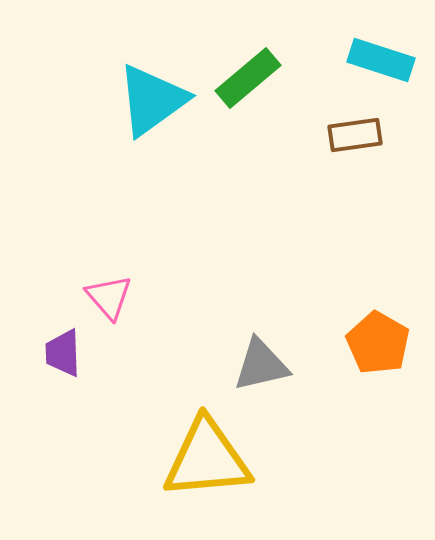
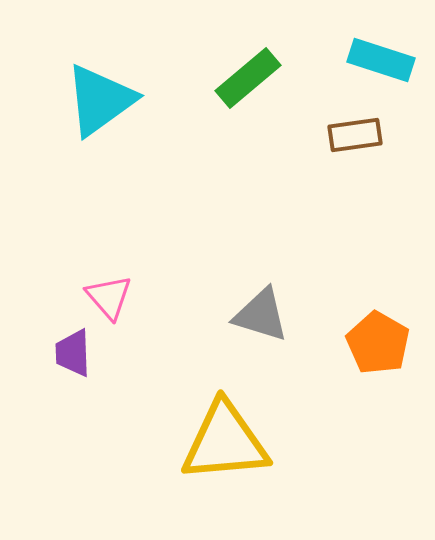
cyan triangle: moved 52 px left
purple trapezoid: moved 10 px right
gray triangle: moved 50 px up; rotated 30 degrees clockwise
yellow triangle: moved 18 px right, 17 px up
